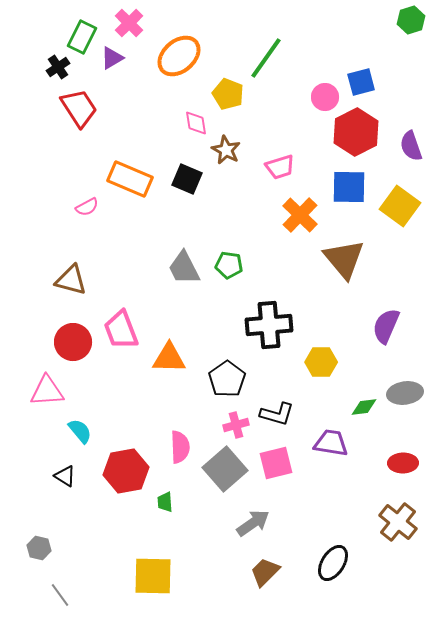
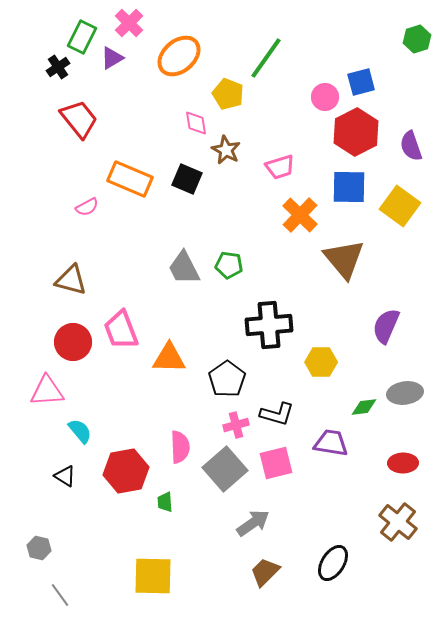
green hexagon at (411, 20): moved 6 px right, 19 px down
red trapezoid at (79, 108): moved 11 px down; rotated 6 degrees counterclockwise
